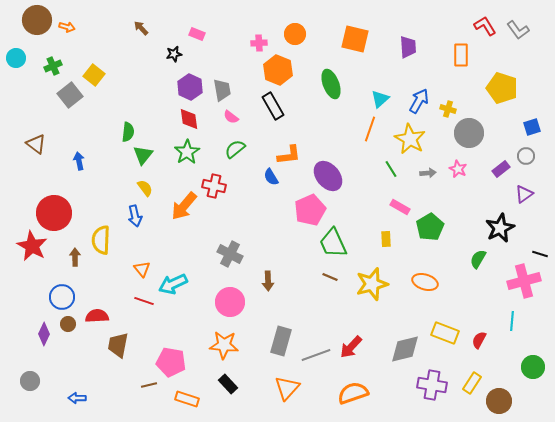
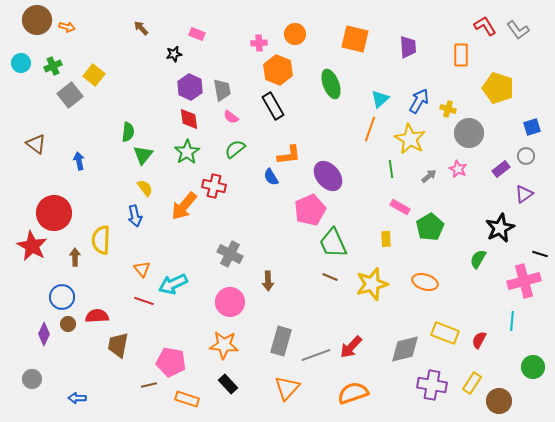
cyan circle at (16, 58): moved 5 px right, 5 px down
yellow pentagon at (502, 88): moved 4 px left
green line at (391, 169): rotated 24 degrees clockwise
gray arrow at (428, 173): moved 1 px right, 3 px down; rotated 35 degrees counterclockwise
gray circle at (30, 381): moved 2 px right, 2 px up
